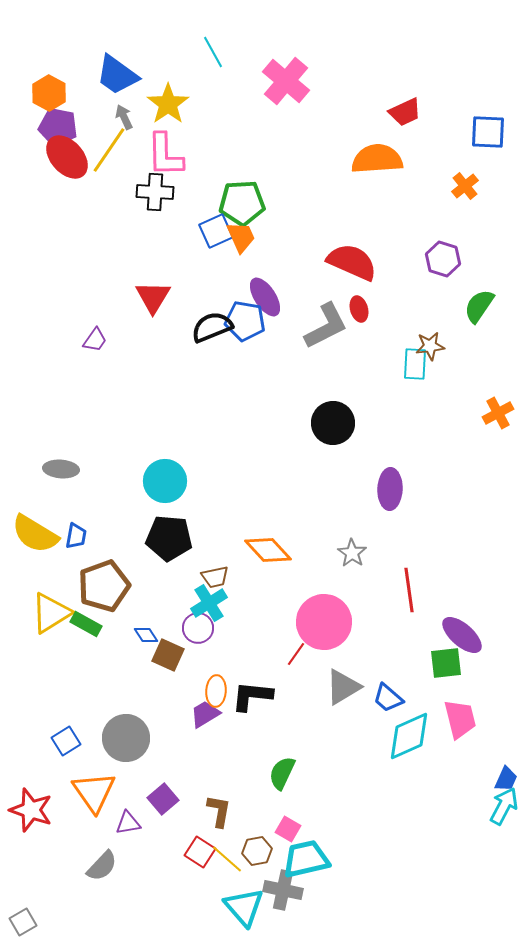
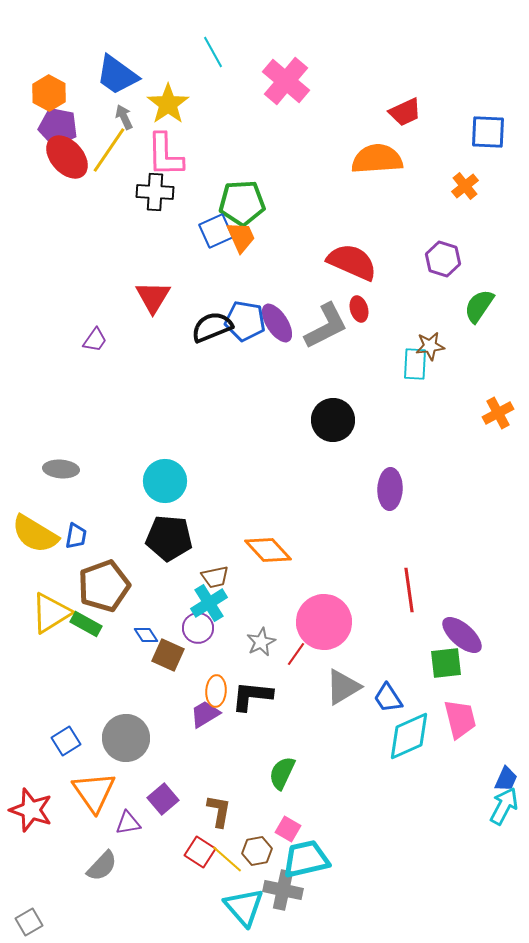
purple ellipse at (265, 297): moved 12 px right, 26 px down
black circle at (333, 423): moved 3 px up
gray star at (352, 553): moved 91 px left, 89 px down; rotated 12 degrees clockwise
blue trapezoid at (388, 698): rotated 16 degrees clockwise
gray square at (23, 922): moved 6 px right
